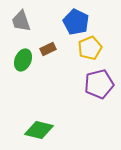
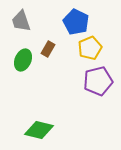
brown rectangle: rotated 35 degrees counterclockwise
purple pentagon: moved 1 px left, 3 px up
